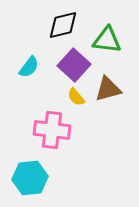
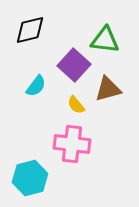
black diamond: moved 33 px left, 5 px down
green triangle: moved 2 px left
cyan semicircle: moved 7 px right, 19 px down
yellow semicircle: moved 8 px down
pink cross: moved 20 px right, 14 px down
cyan hexagon: rotated 8 degrees counterclockwise
